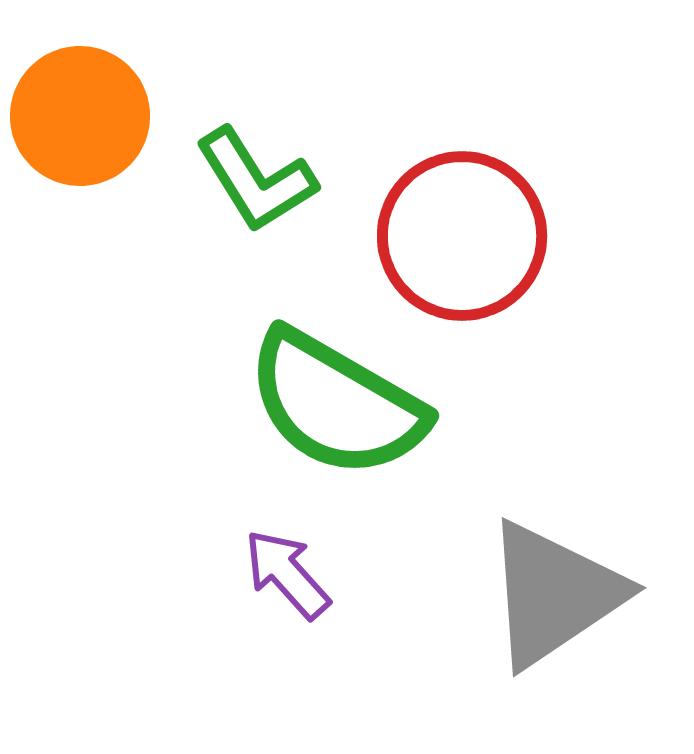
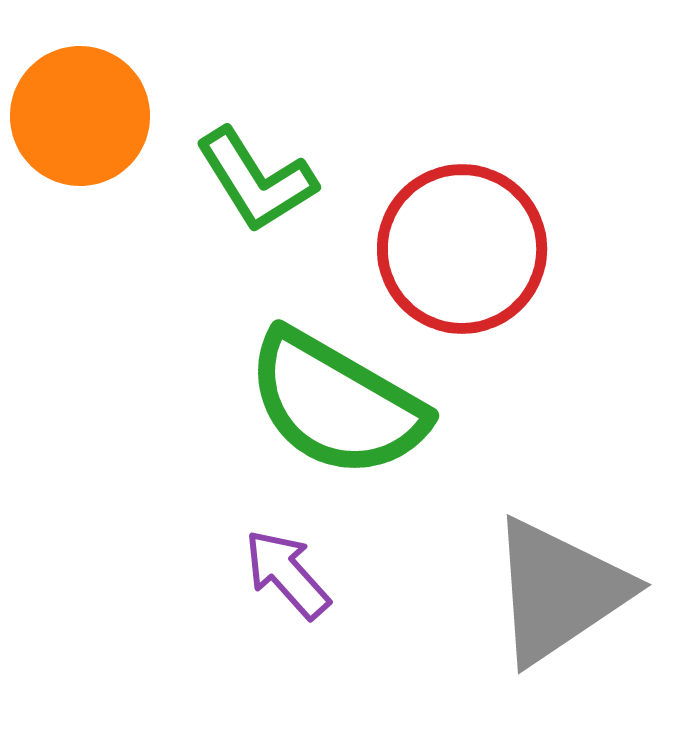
red circle: moved 13 px down
gray triangle: moved 5 px right, 3 px up
